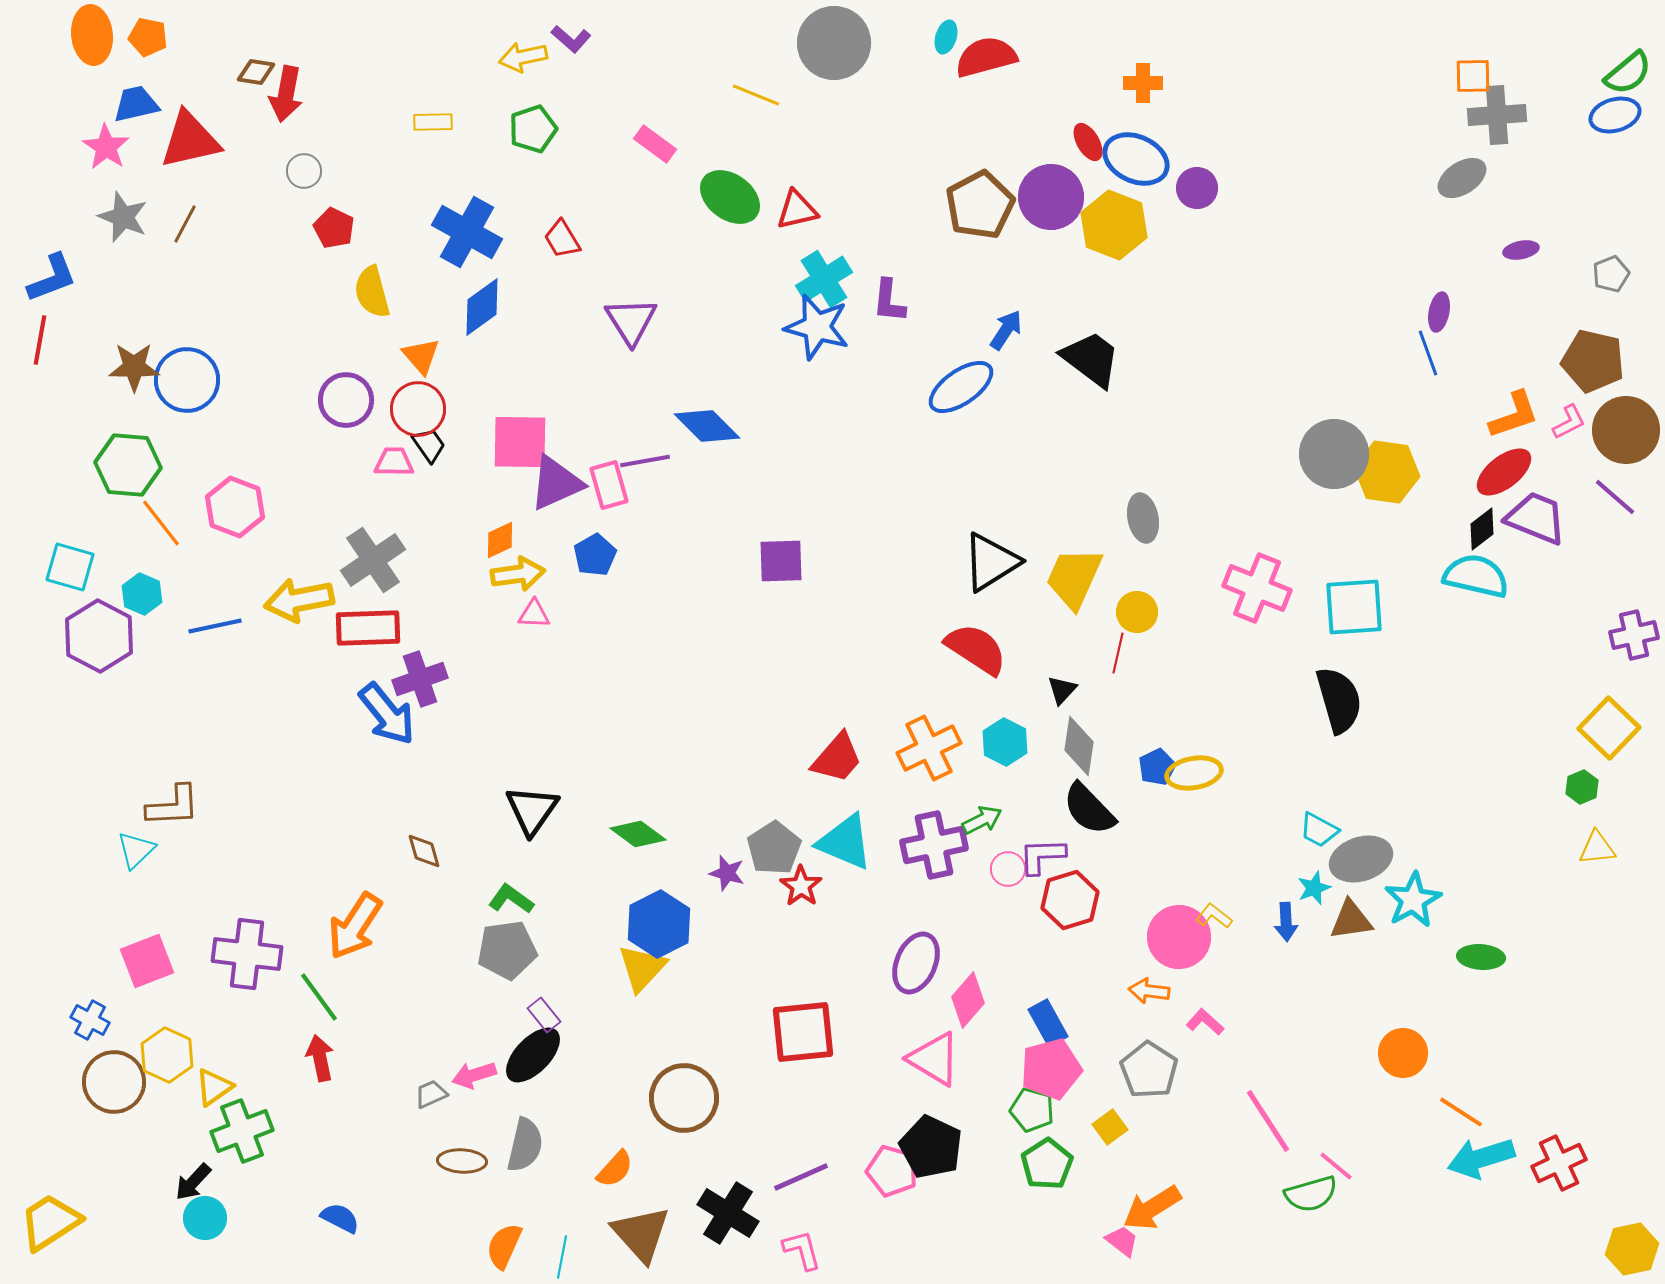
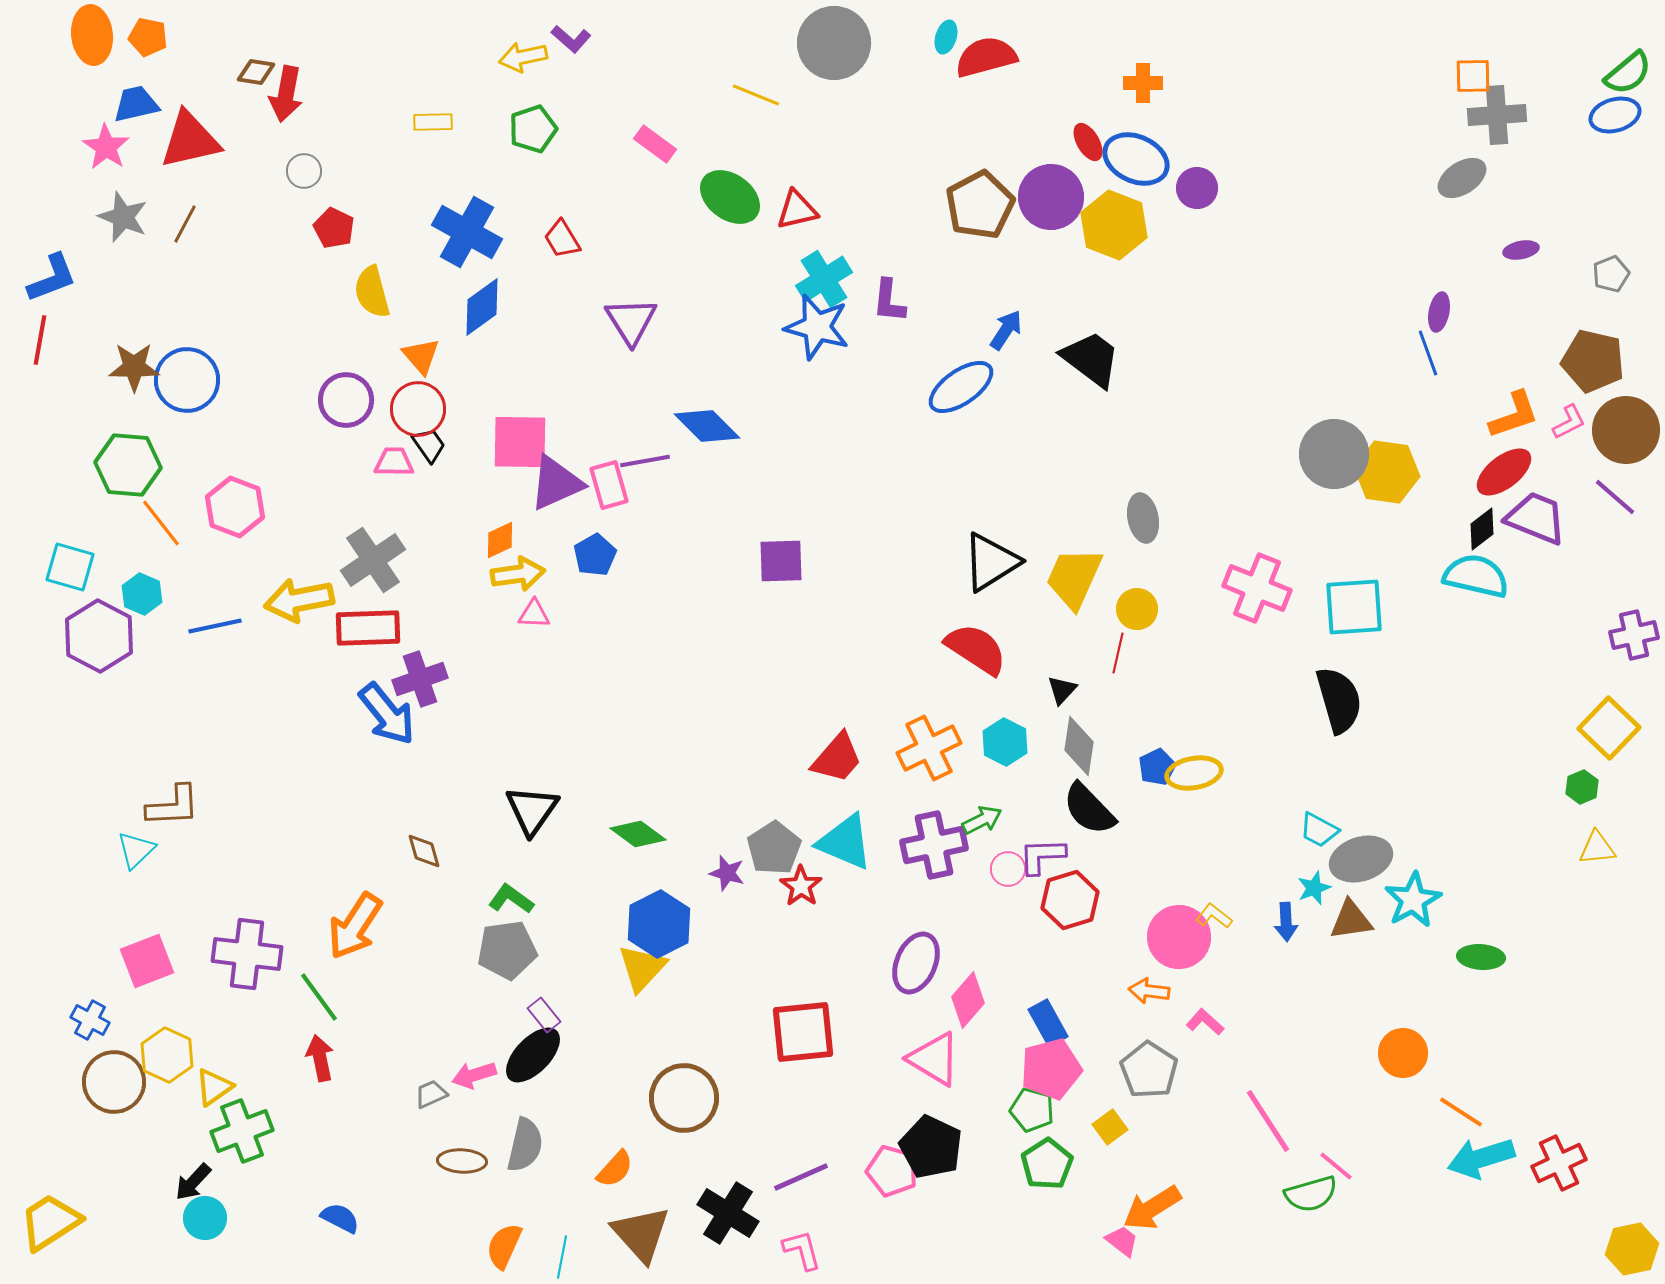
yellow circle at (1137, 612): moved 3 px up
